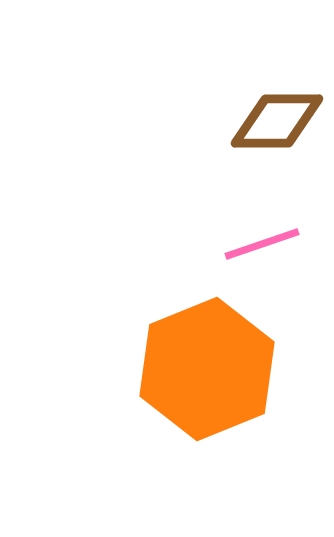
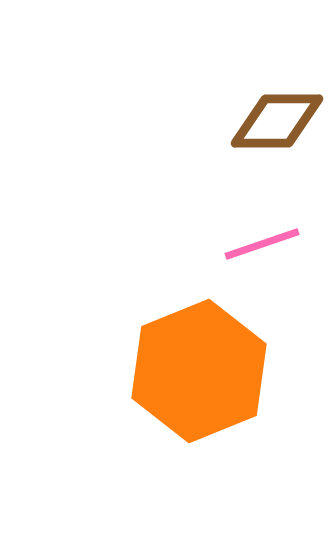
orange hexagon: moved 8 px left, 2 px down
